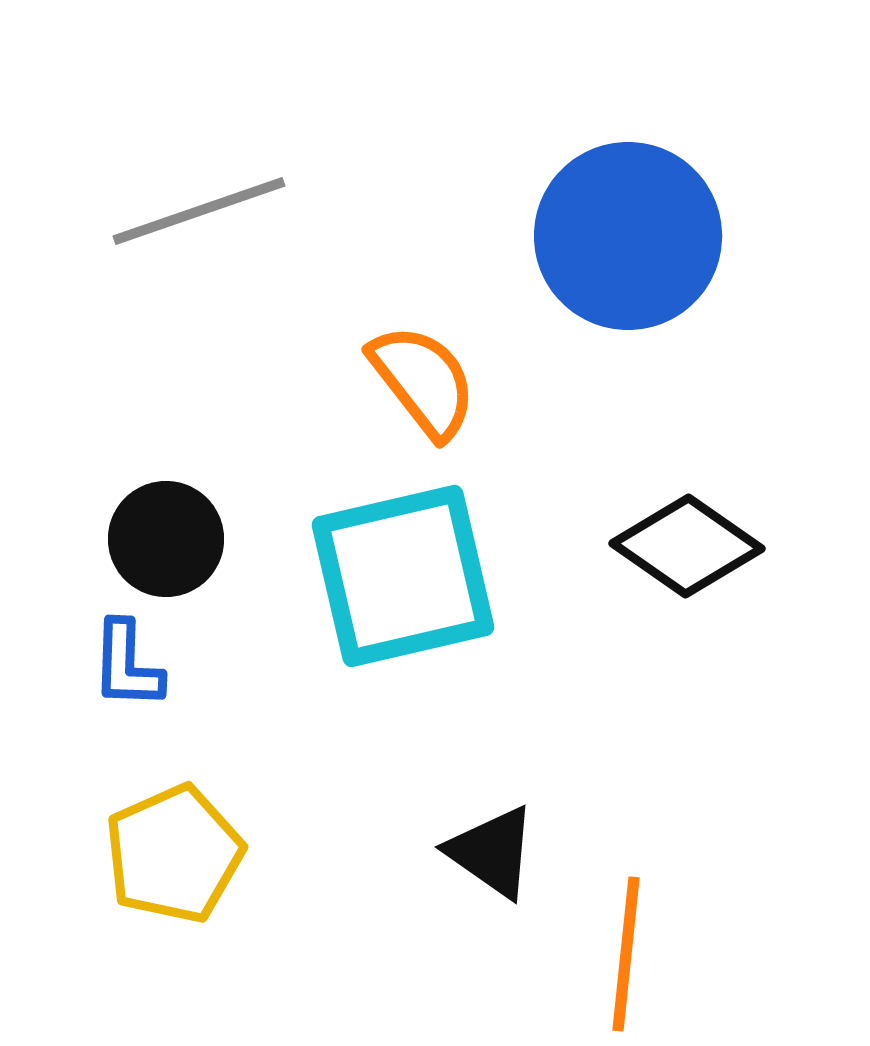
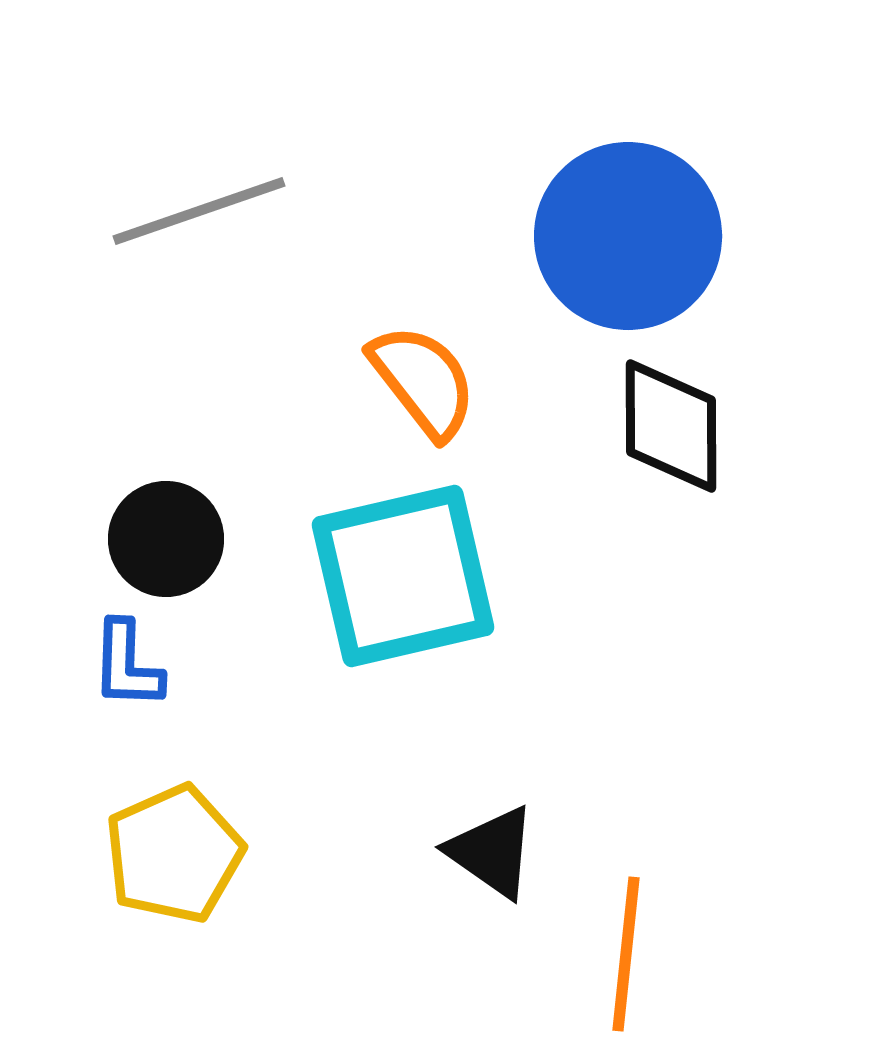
black diamond: moved 16 px left, 120 px up; rotated 55 degrees clockwise
